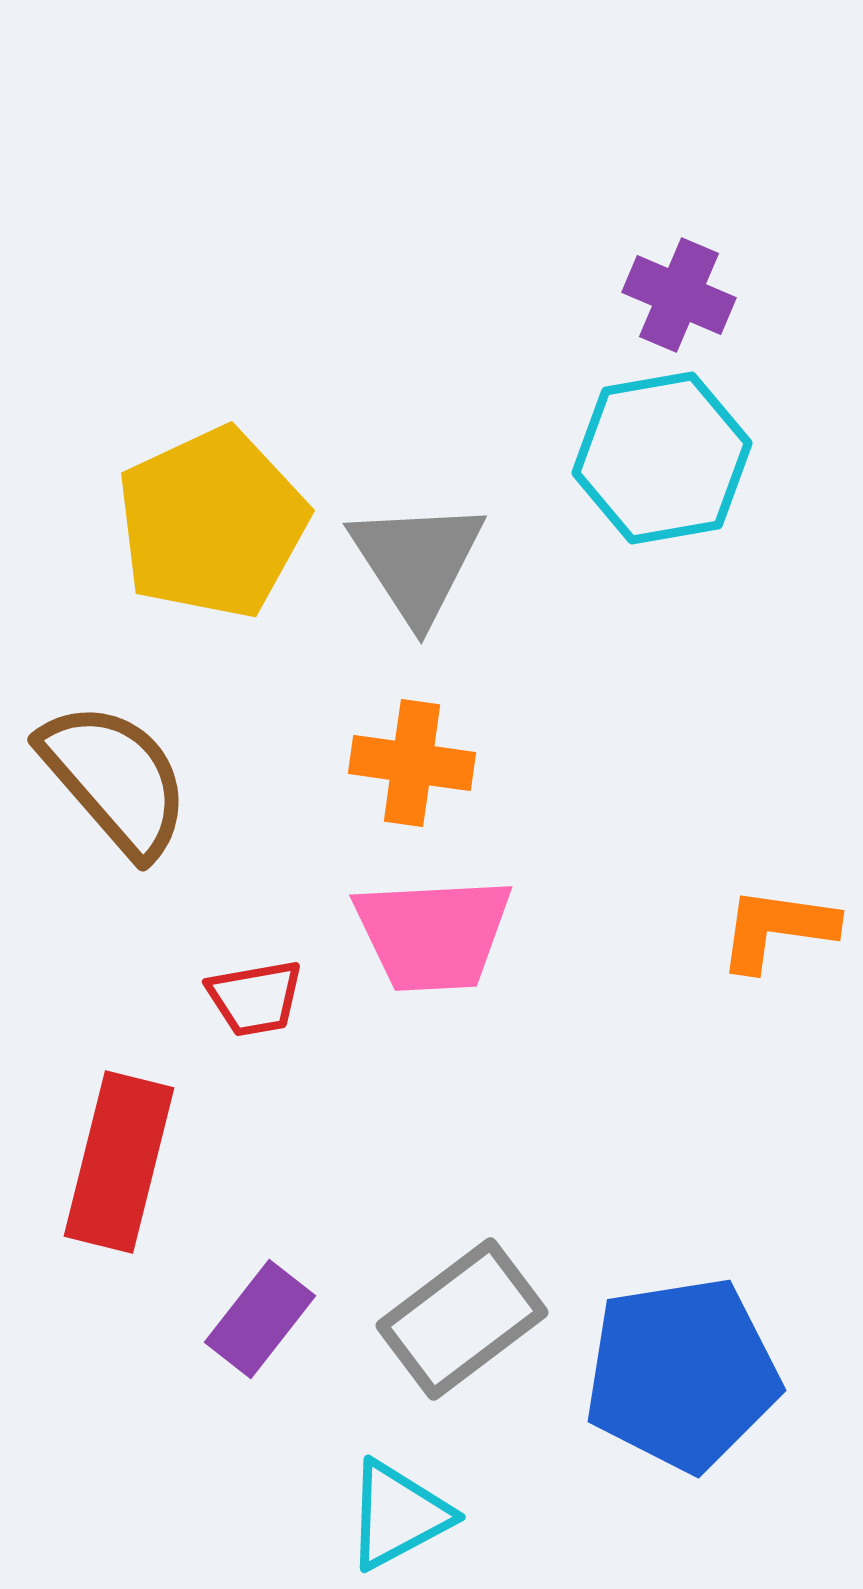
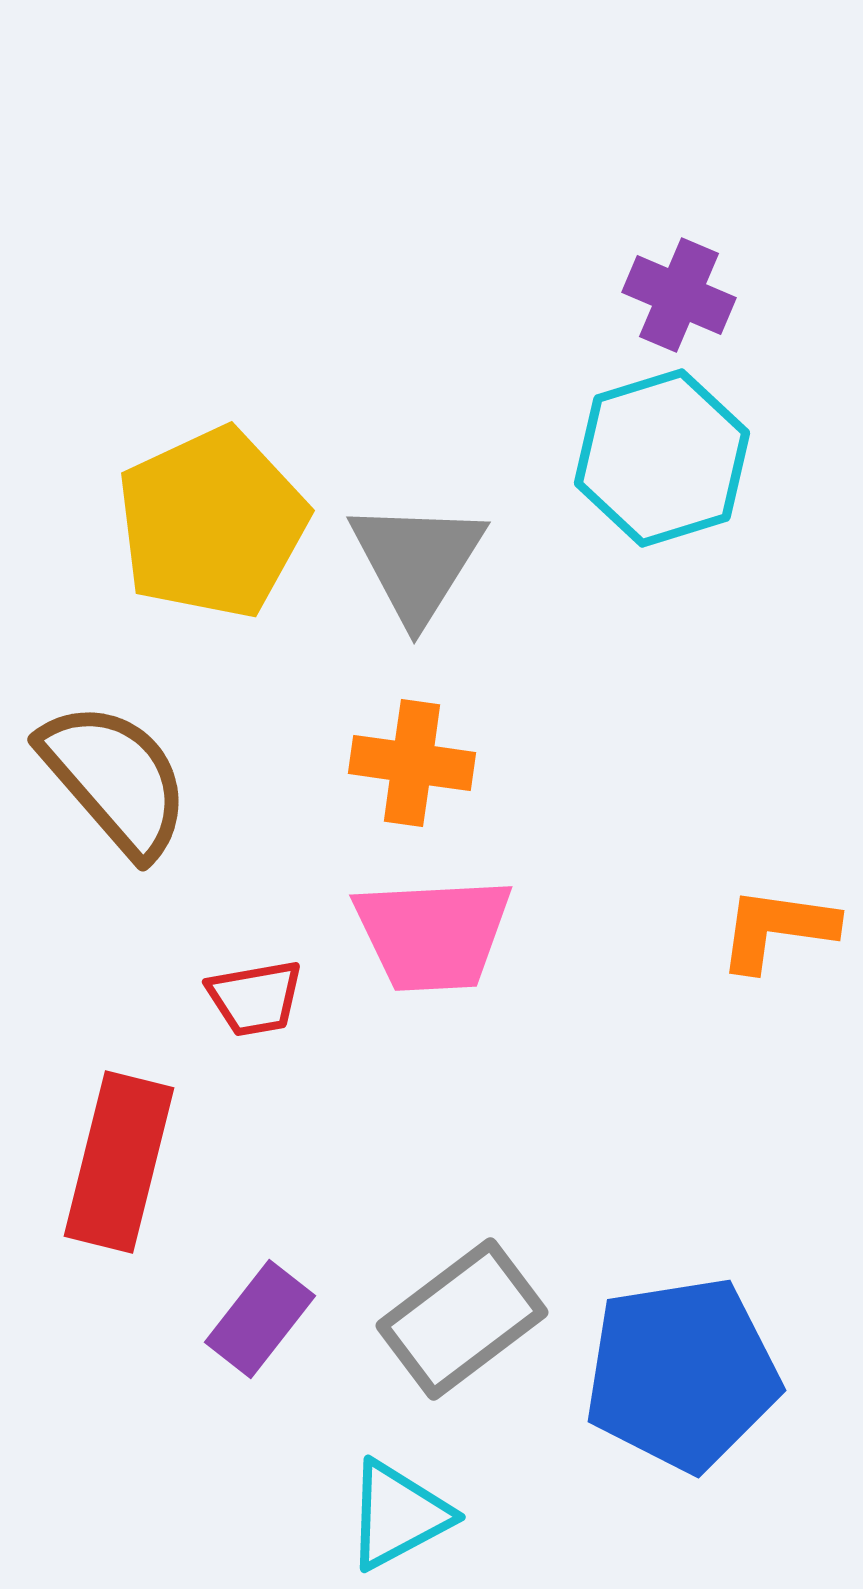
cyan hexagon: rotated 7 degrees counterclockwise
gray triangle: rotated 5 degrees clockwise
